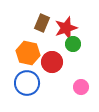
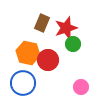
red circle: moved 4 px left, 2 px up
blue circle: moved 4 px left
